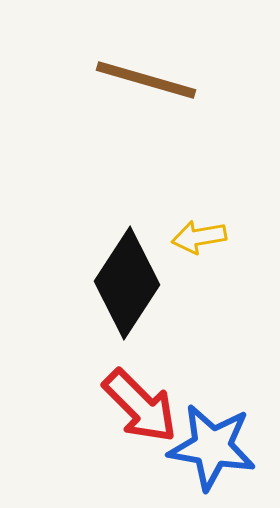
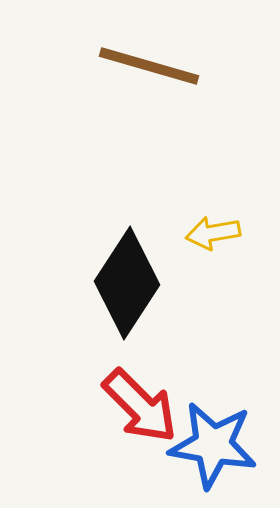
brown line: moved 3 px right, 14 px up
yellow arrow: moved 14 px right, 4 px up
blue star: moved 1 px right, 2 px up
